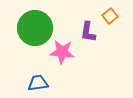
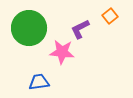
green circle: moved 6 px left
purple L-shape: moved 8 px left, 3 px up; rotated 55 degrees clockwise
blue trapezoid: moved 1 px right, 1 px up
